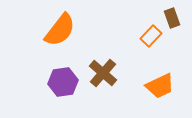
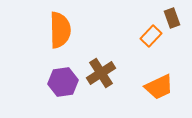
orange semicircle: rotated 39 degrees counterclockwise
brown cross: moved 2 px left; rotated 16 degrees clockwise
orange trapezoid: moved 1 px left, 1 px down
